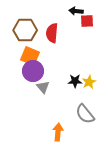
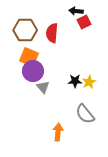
red square: moved 3 px left, 1 px down; rotated 24 degrees counterclockwise
orange square: moved 1 px left, 1 px down
